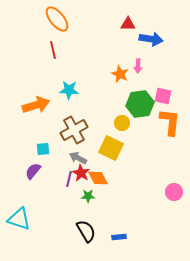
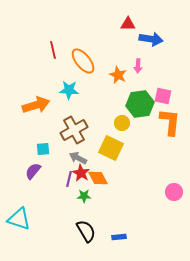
orange ellipse: moved 26 px right, 42 px down
orange star: moved 2 px left, 1 px down
green star: moved 4 px left
